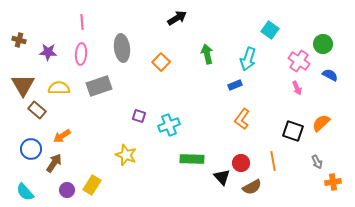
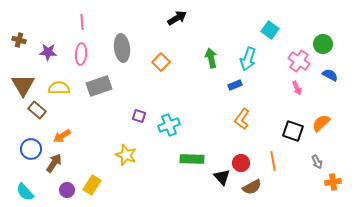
green arrow: moved 4 px right, 4 px down
